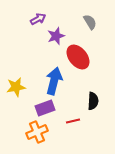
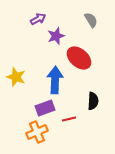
gray semicircle: moved 1 px right, 2 px up
red ellipse: moved 1 px right, 1 px down; rotated 10 degrees counterclockwise
blue arrow: moved 1 px right, 1 px up; rotated 12 degrees counterclockwise
yellow star: moved 10 px up; rotated 30 degrees clockwise
red line: moved 4 px left, 2 px up
